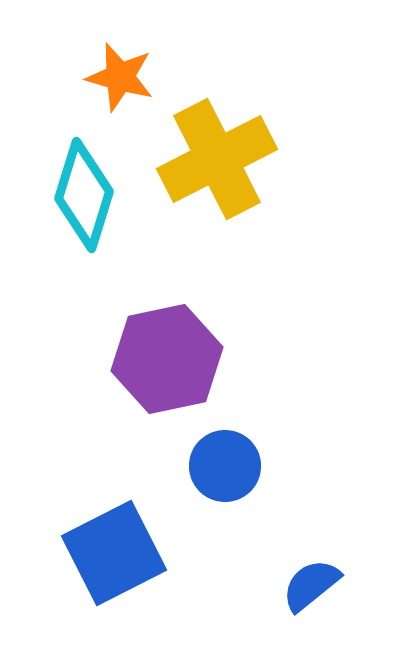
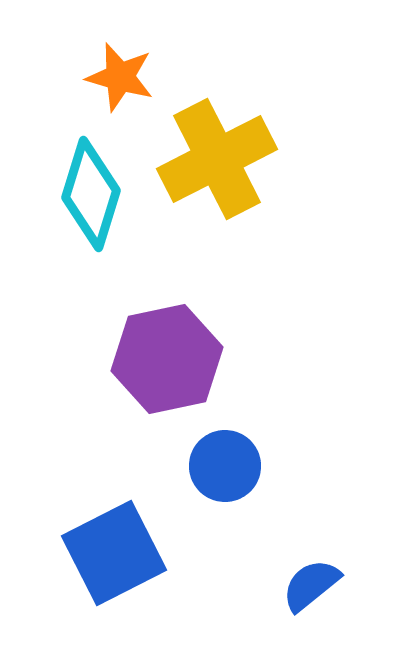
cyan diamond: moved 7 px right, 1 px up
